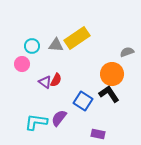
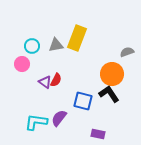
yellow rectangle: rotated 35 degrees counterclockwise
gray triangle: rotated 14 degrees counterclockwise
blue square: rotated 18 degrees counterclockwise
